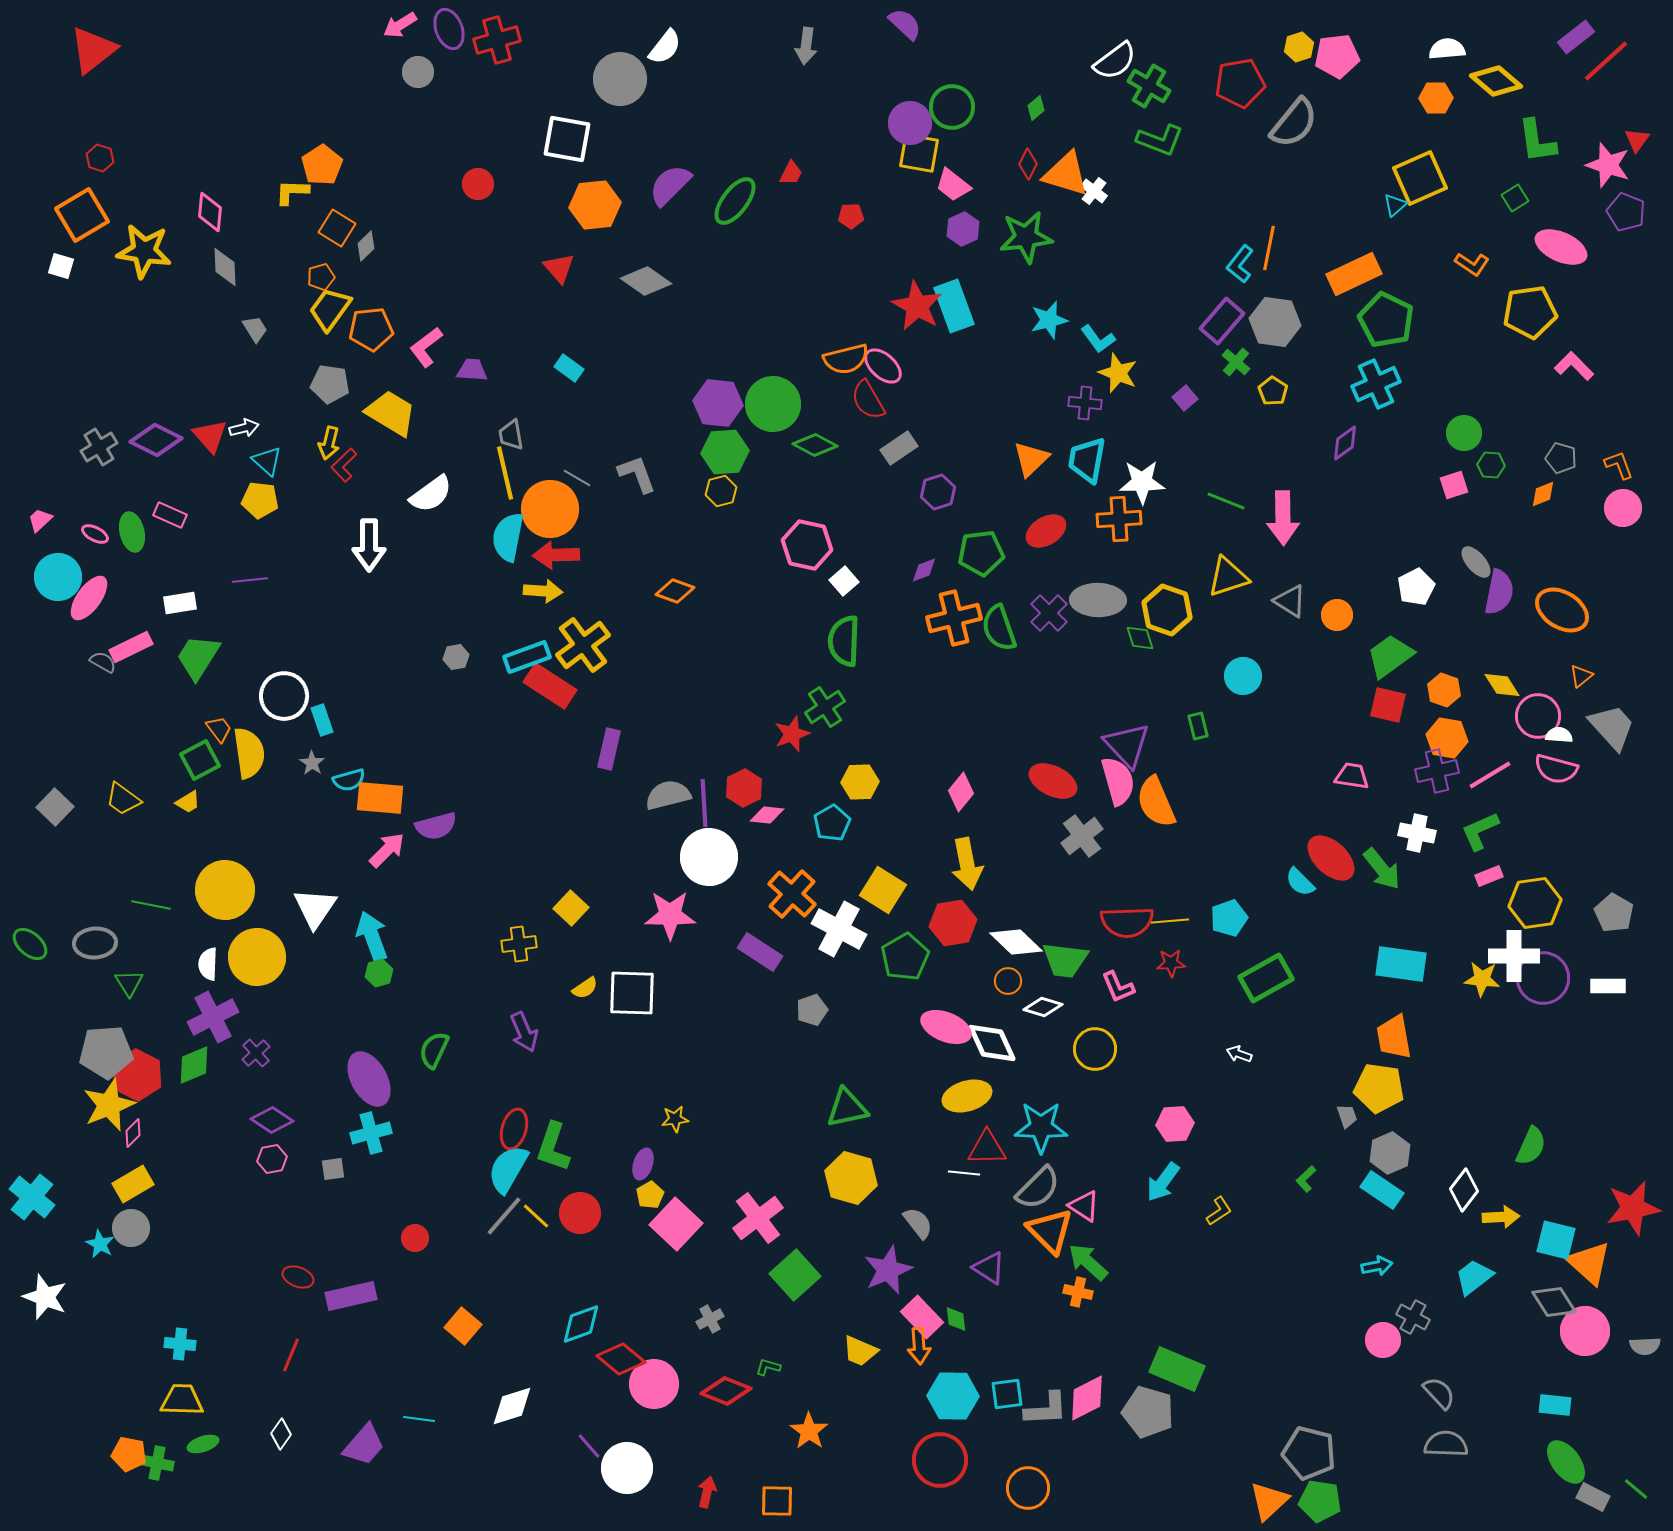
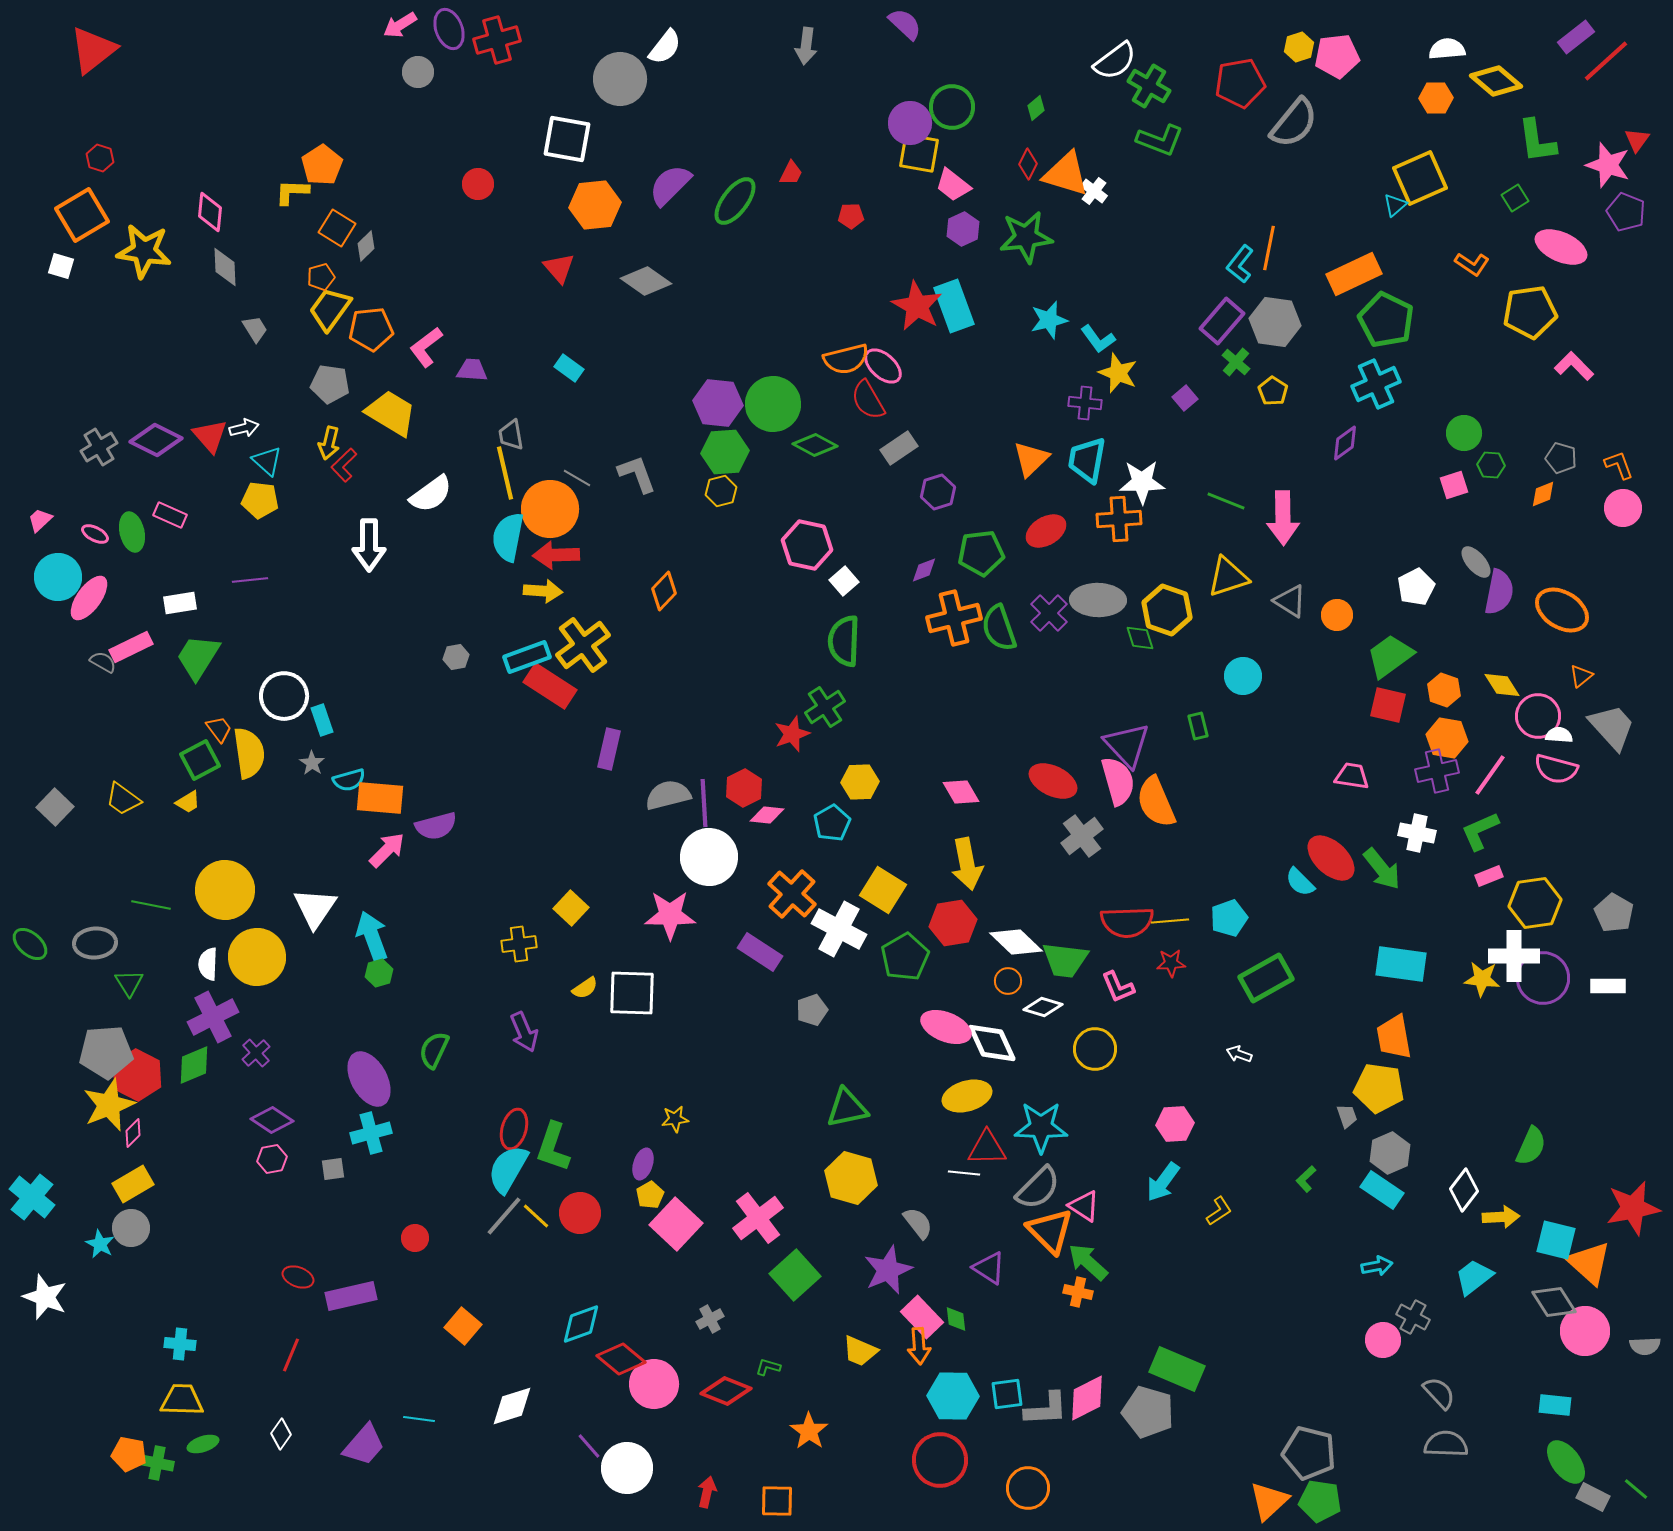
orange diamond at (675, 591): moved 11 px left; rotated 66 degrees counterclockwise
pink line at (1490, 775): rotated 24 degrees counterclockwise
pink diamond at (961, 792): rotated 69 degrees counterclockwise
